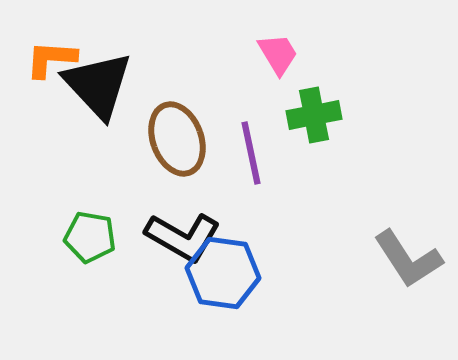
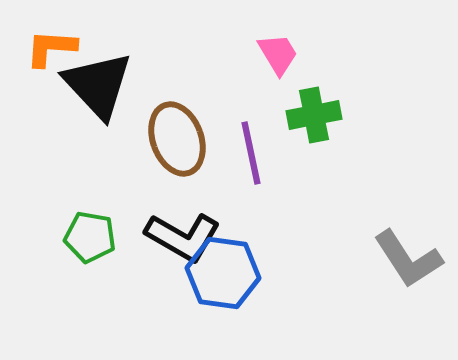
orange L-shape: moved 11 px up
